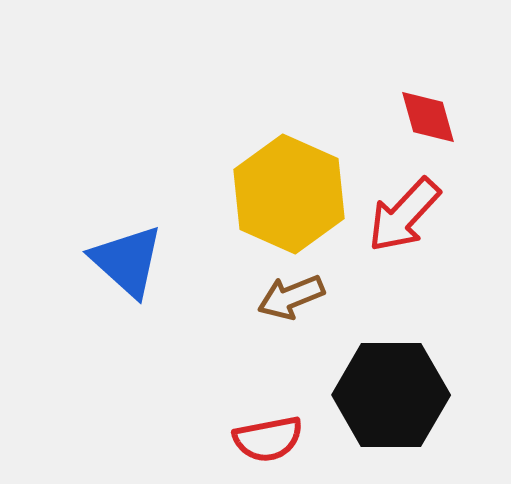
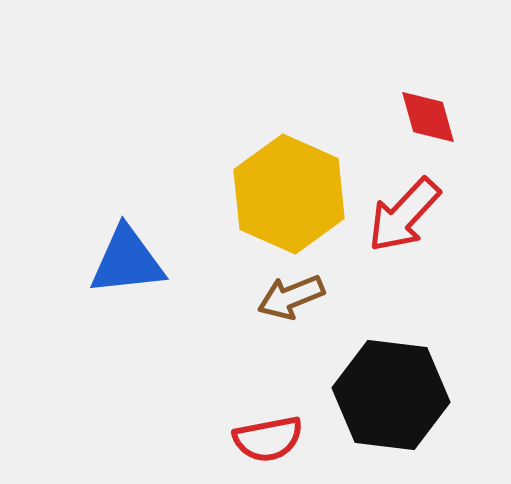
blue triangle: rotated 48 degrees counterclockwise
black hexagon: rotated 7 degrees clockwise
